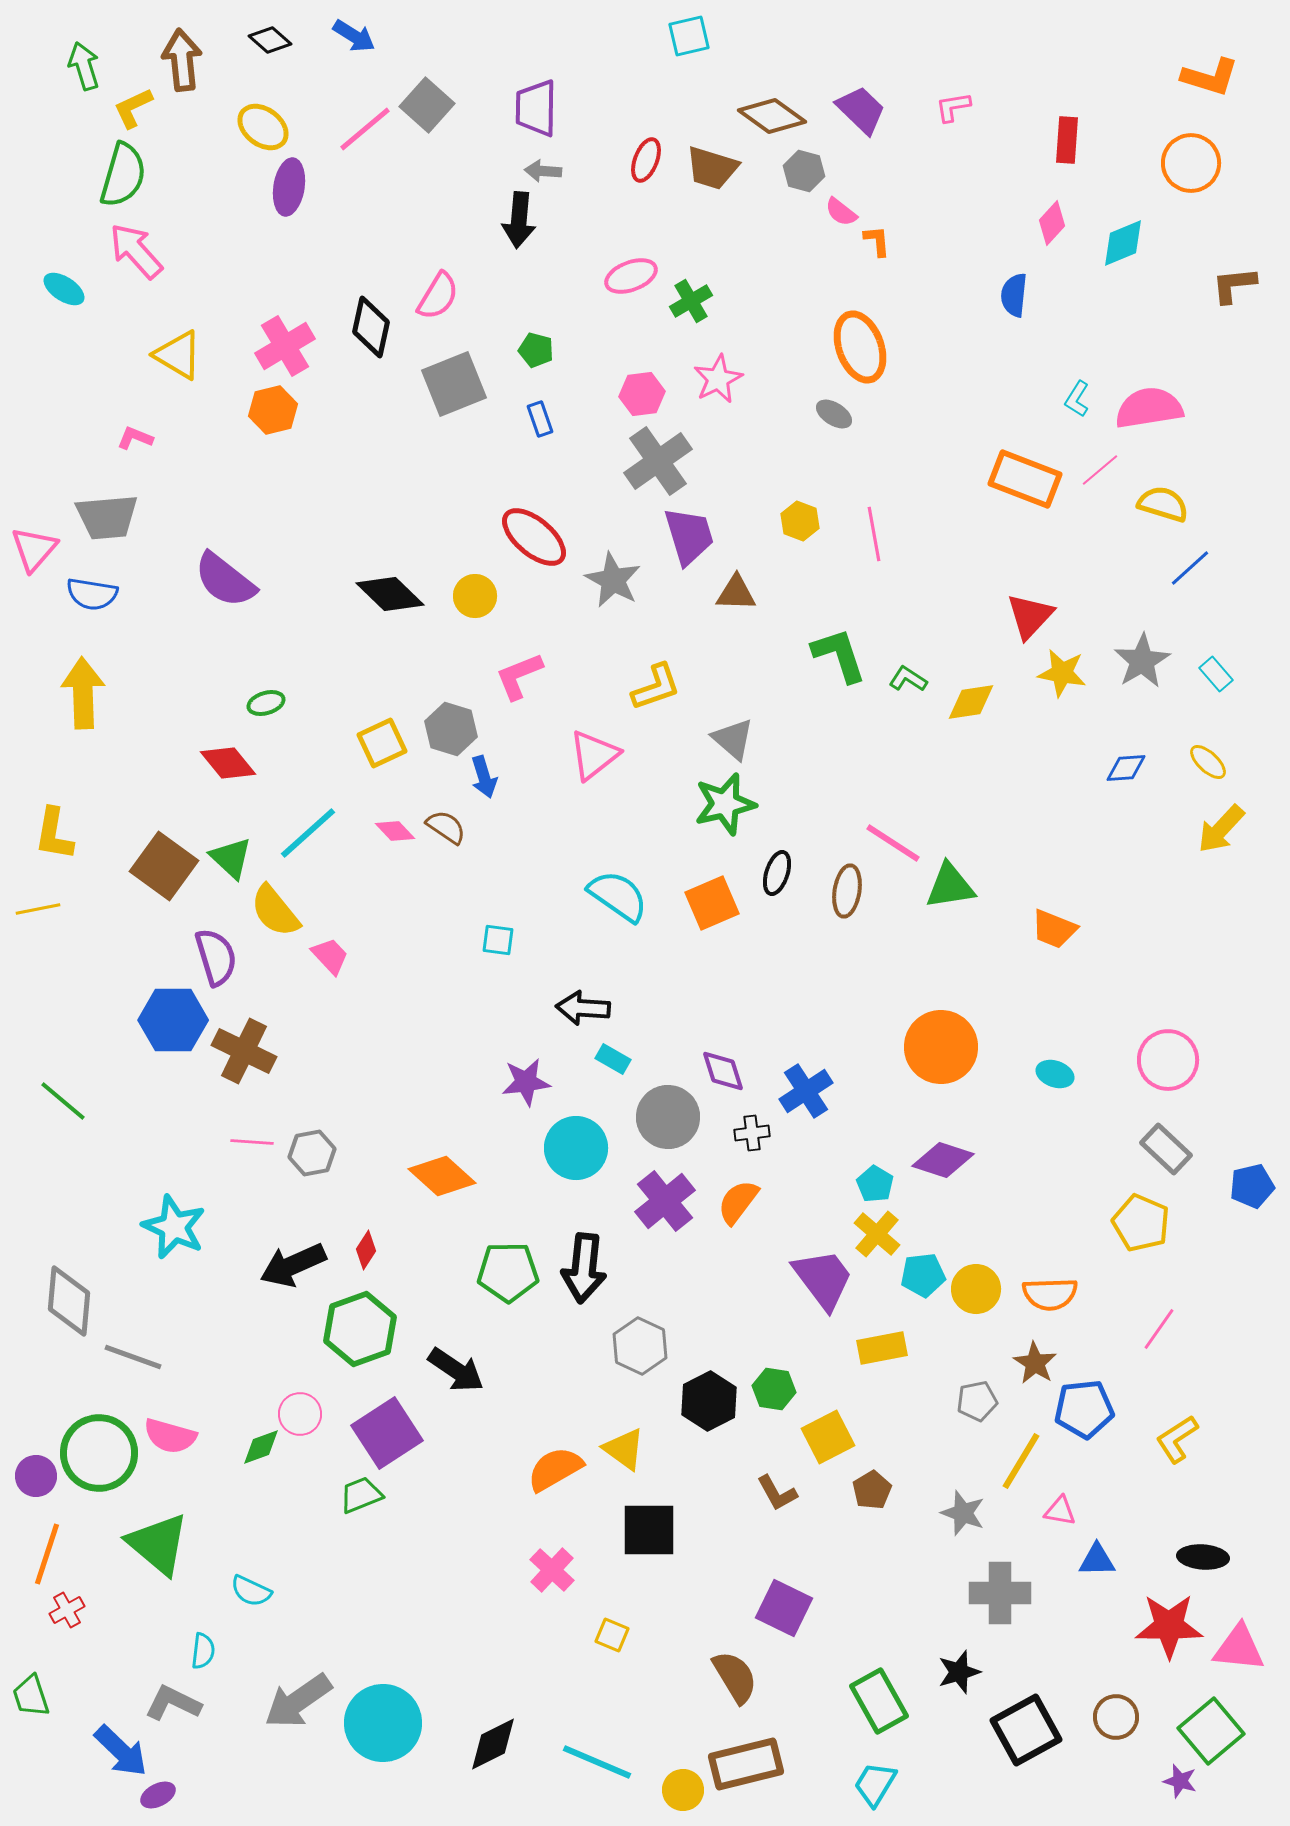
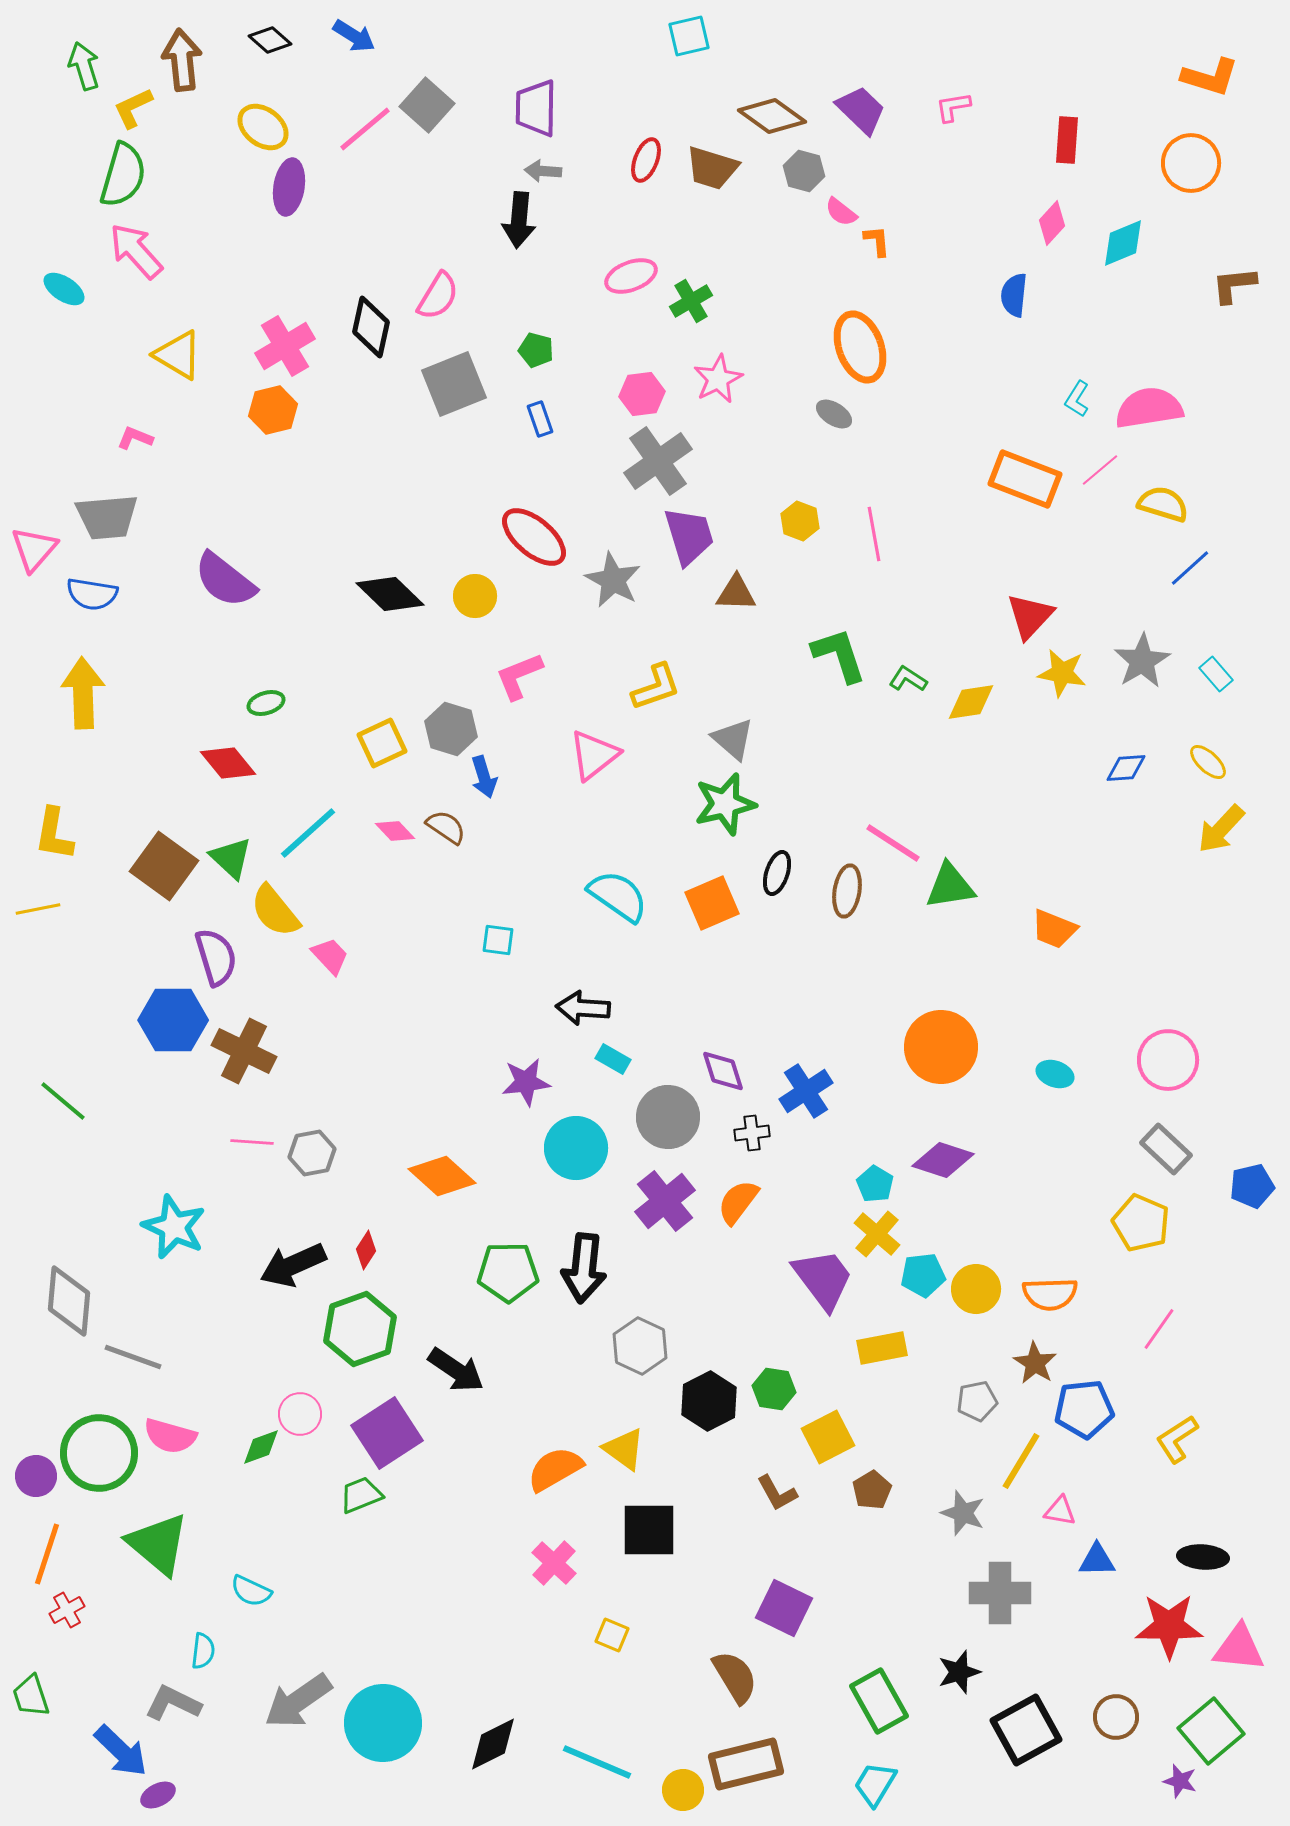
pink cross at (552, 1570): moved 2 px right, 7 px up
